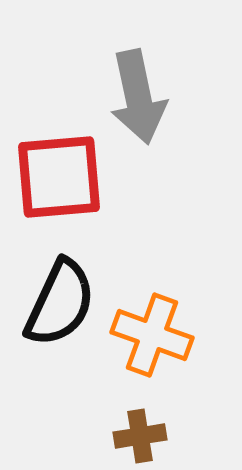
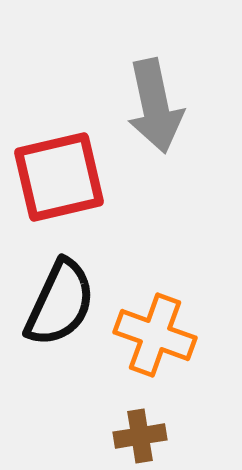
gray arrow: moved 17 px right, 9 px down
red square: rotated 8 degrees counterclockwise
orange cross: moved 3 px right
